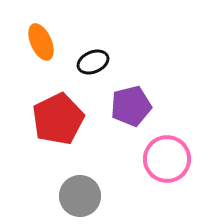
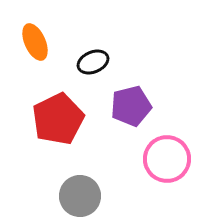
orange ellipse: moved 6 px left
